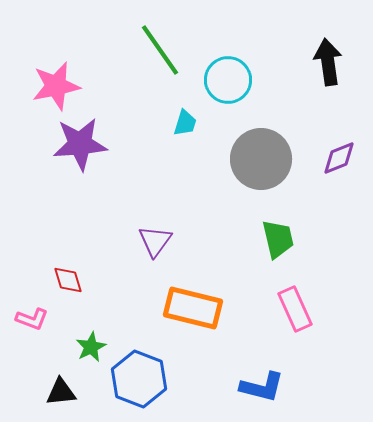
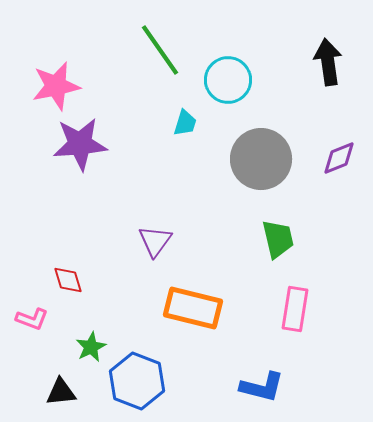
pink rectangle: rotated 33 degrees clockwise
blue hexagon: moved 2 px left, 2 px down
